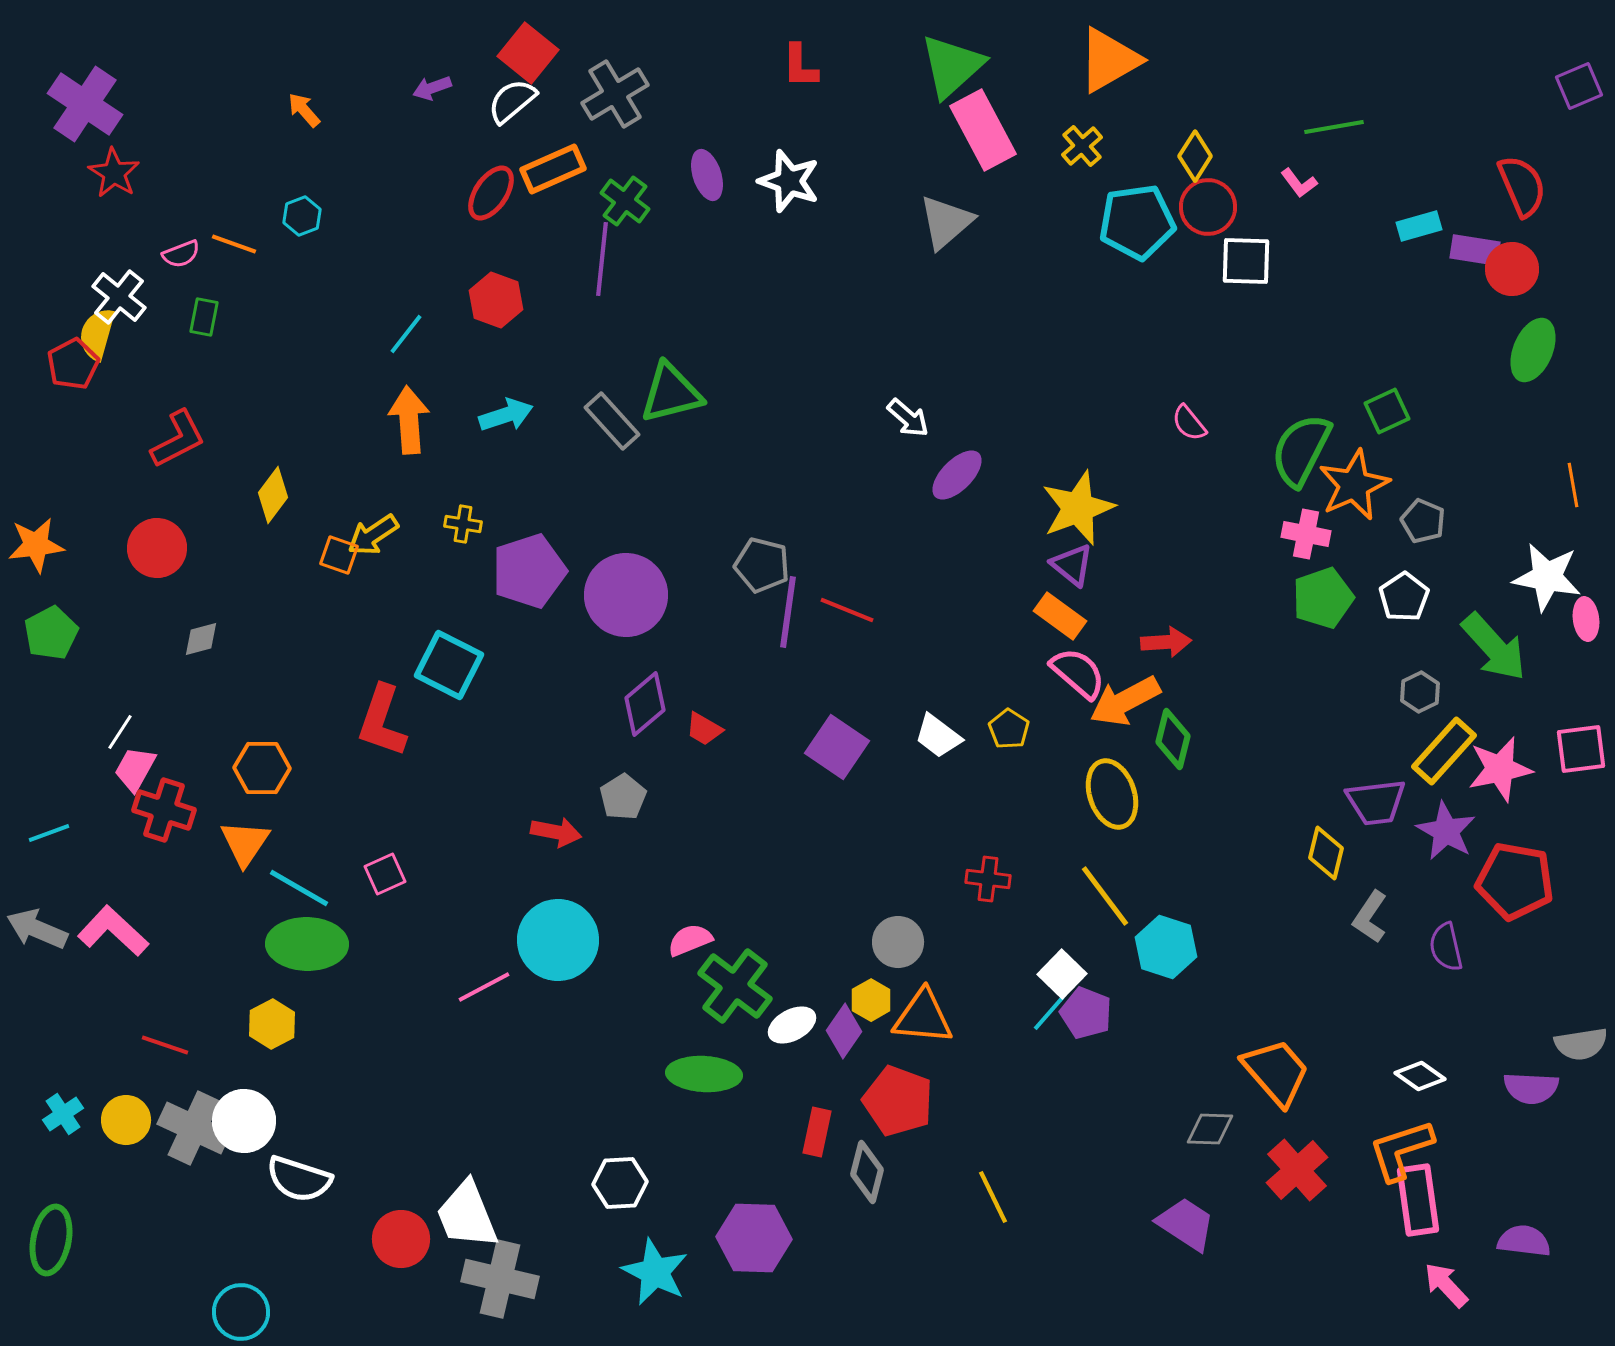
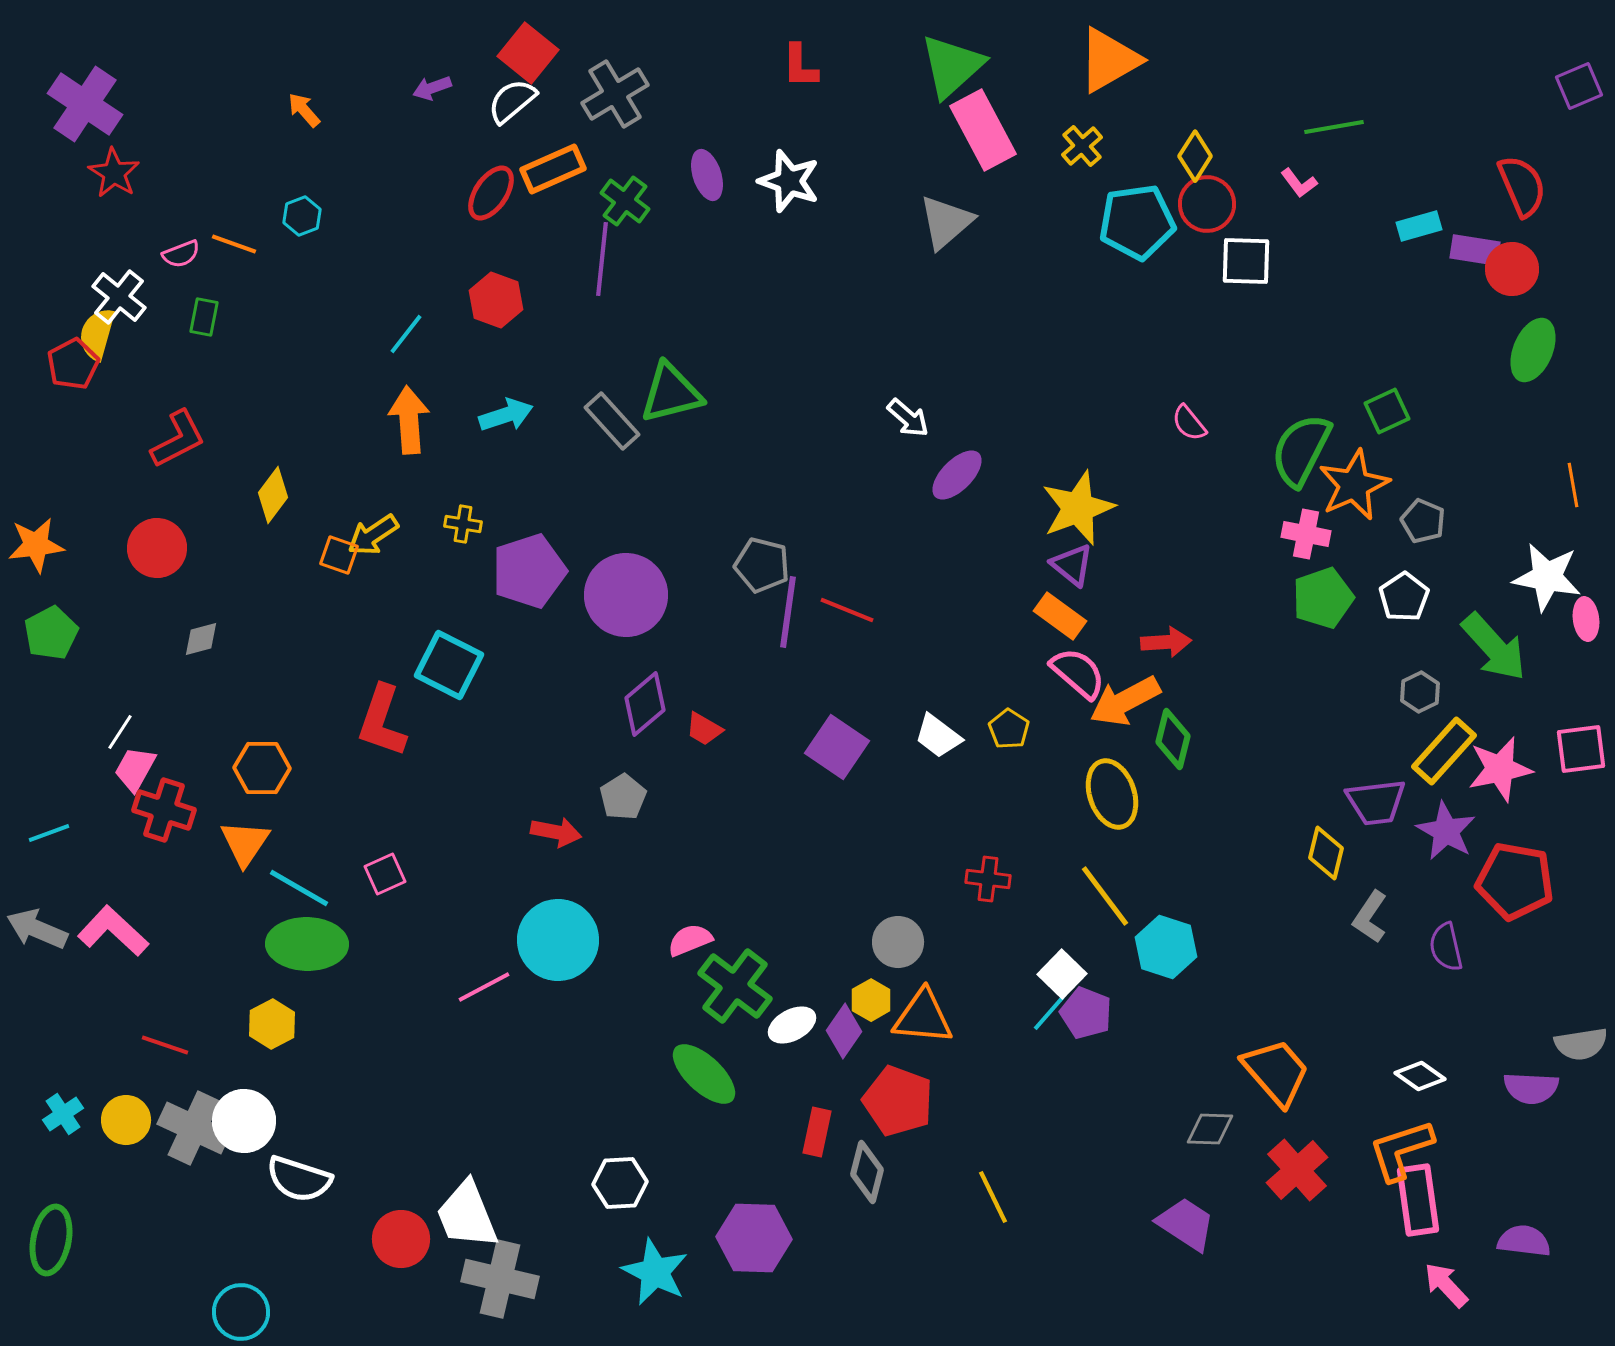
red circle at (1208, 207): moved 1 px left, 3 px up
green ellipse at (704, 1074): rotated 40 degrees clockwise
